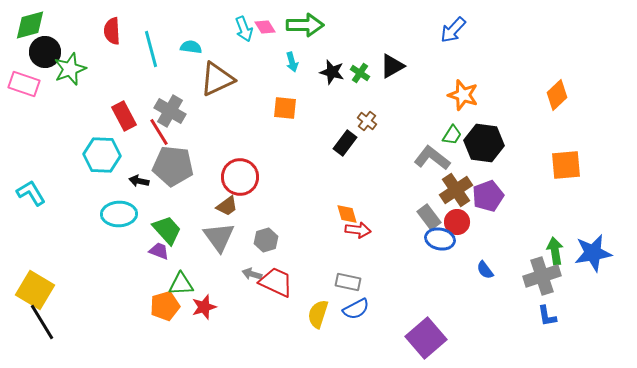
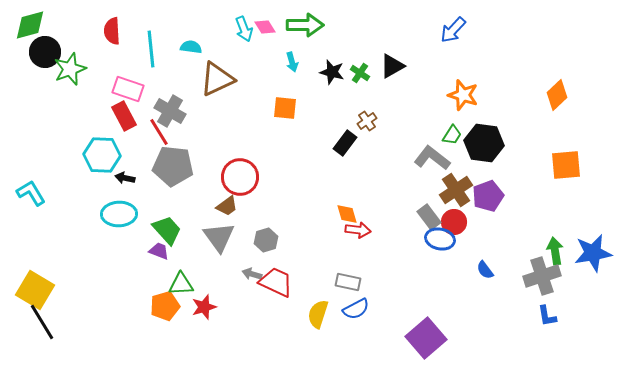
cyan line at (151, 49): rotated 9 degrees clockwise
pink rectangle at (24, 84): moved 104 px right, 5 px down
brown cross at (367, 121): rotated 18 degrees clockwise
black arrow at (139, 181): moved 14 px left, 3 px up
red circle at (457, 222): moved 3 px left
